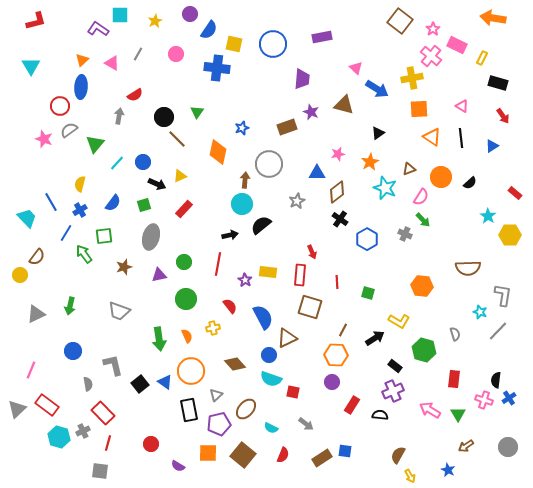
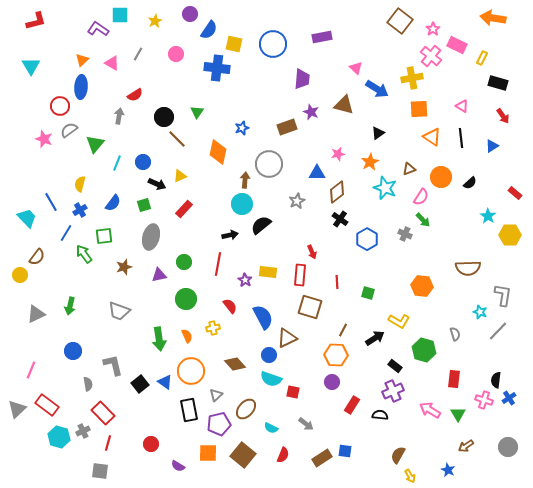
cyan line at (117, 163): rotated 21 degrees counterclockwise
